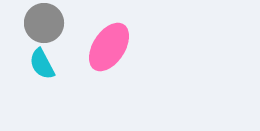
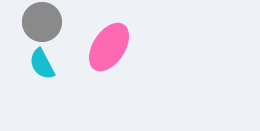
gray circle: moved 2 px left, 1 px up
